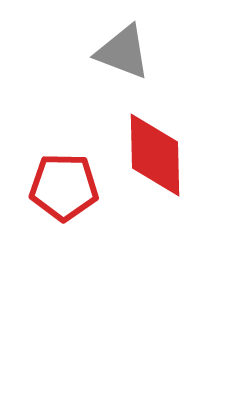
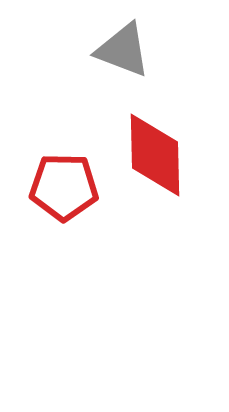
gray triangle: moved 2 px up
